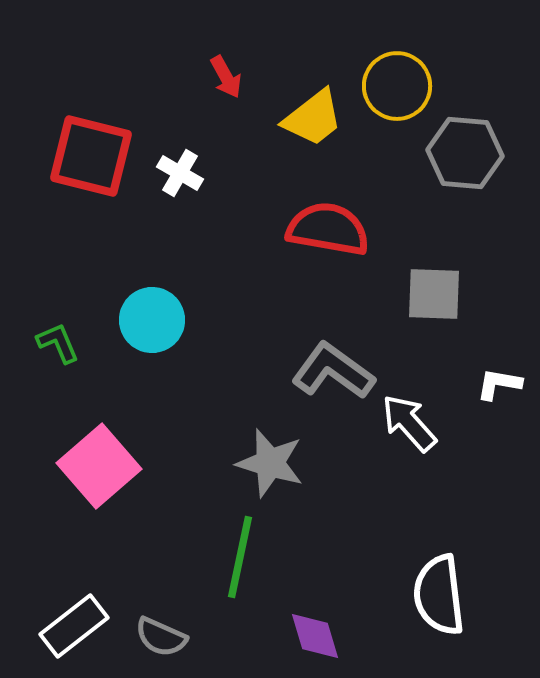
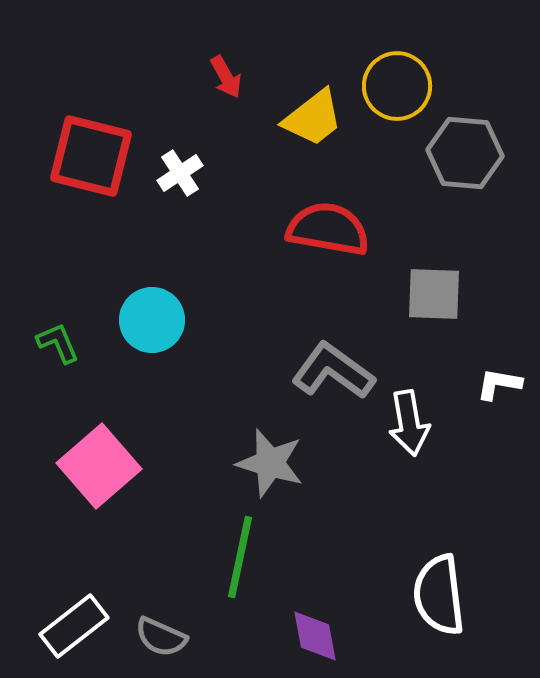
white cross: rotated 27 degrees clockwise
white arrow: rotated 148 degrees counterclockwise
purple diamond: rotated 6 degrees clockwise
